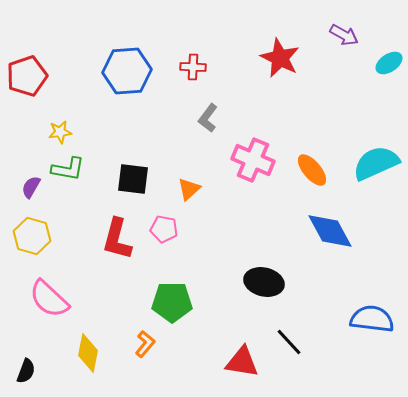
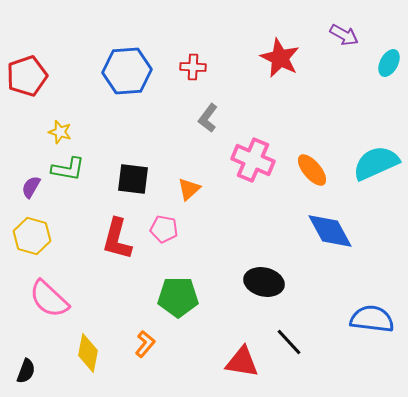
cyan ellipse: rotated 28 degrees counterclockwise
yellow star: rotated 25 degrees clockwise
green pentagon: moved 6 px right, 5 px up
